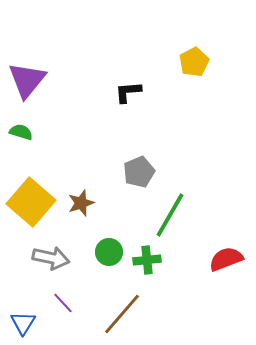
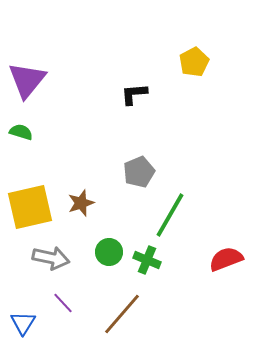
black L-shape: moved 6 px right, 2 px down
yellow square: moved 1 px left, 5 px down; rotated 36 degrees clockwise
green cross: rotated 28 degrees clockwise
